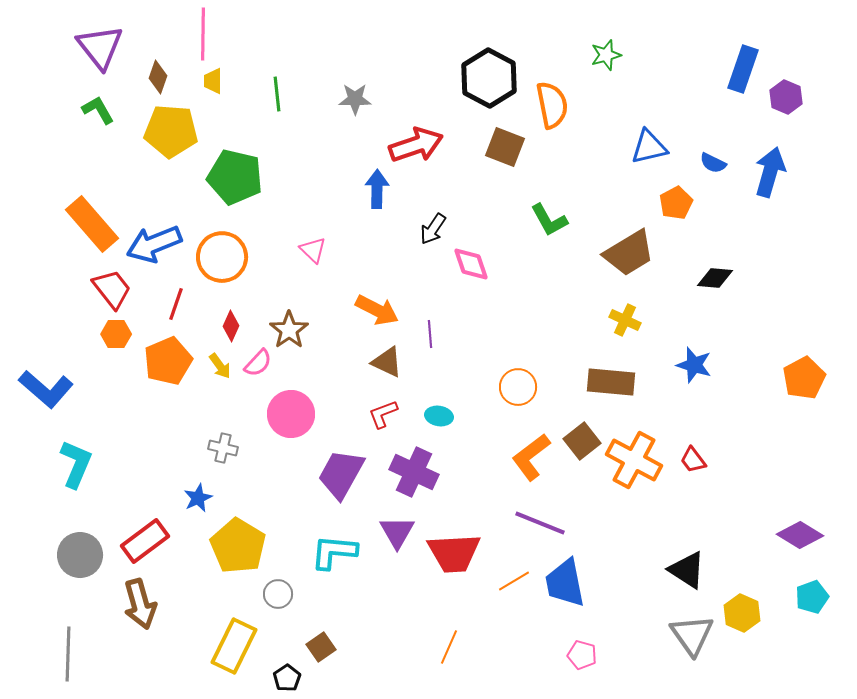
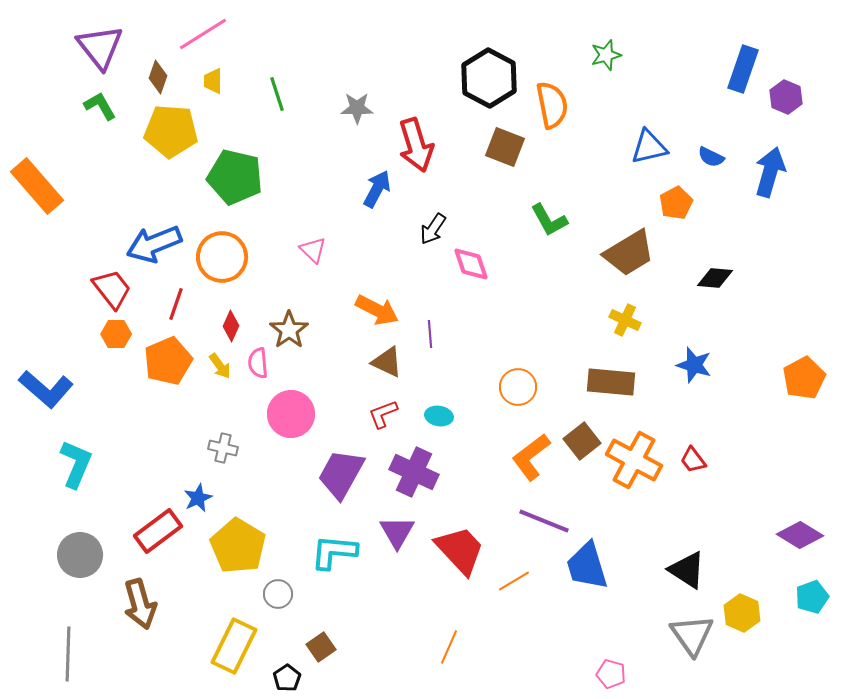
pink line at (203, 34): rotated 57 degrees clockwise
green line at (277, 94): rotated 12 degrees counterclockwise
gray star at (355, 99): moved 2 px right, 9 px down
green L-shape at (98, 110): moved 2 px right, 4 px up
red arrow at (416, 145): rotated 92 degrees clockwise
blue semicircle at (713, 163): moved 2 px left, 6 px up
blue arrow at (377, 189): rotated 27 degrees clockwise
orange rectangle at (92, 224): moved 55 px left, 38 px up
pink semicircle at (258, 363): rotated 132 degrees clockwise
purple line at (540, 523): moved 4 px right, 2 px up
red rectangle at (145, 541): moved 13 px right, 10 px up
red trapezoid at (454, 553): moved 6 px right, 3 px up; rotated 130 degrees counterclockwise
blue trapezoid at (565, 583): moved 22 px right, 17 px up; rotated 6 degrees counterclockwise
pink pentagon at (582, 655): moved 29 px right, 19 px down
